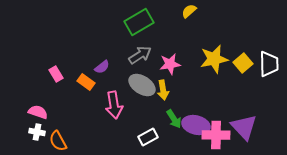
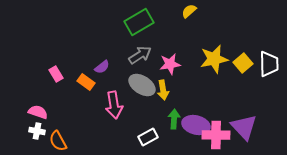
green arrow: rotated 144 degrees counterclockwise
white cross: moved 1 px up
